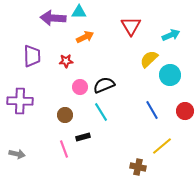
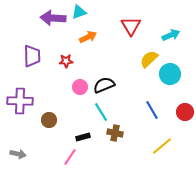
cyan triangle: rotated 21 degrees counterclockwise
orange arrow: moved 3 px right
cyan circle: moved 1 px up
red circle: moved 1 px down
brown circle: moved 16 px left, 5 px down
pink line: moved 6 px right, 8 px down; rotated 54 degrees clockwise
gray arrow: moved 1 px right
brown cross: moved 23 px left, 34 px up
